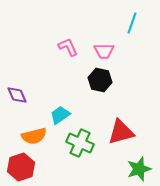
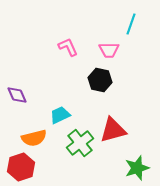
cyan line: moved 1 px left, 1 px down
pink trapezoid: moved 5 px right, 1 px up
cyan trapezoid: rotated 10 degrees clockwise
red triangle: moved 8 px left, 2 px up
orange semicircle: moved 2 px down
green cross: rotated 28 degrees clockwise
green star: moved 2 px left, 1 px up
